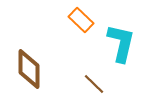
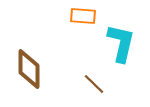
orange rectangle: moved 2 px right, 4 px up; rotated 40 degrees counterclockwise
